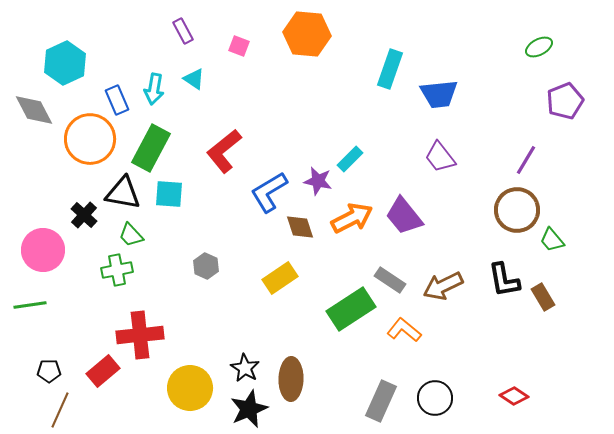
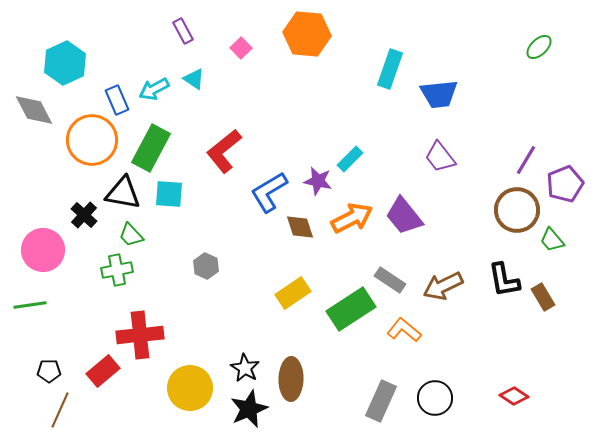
pink square at (239, 46): moved 2 px right, 2 px down; rotated 25 degrees clockwise
green ellipse at (539, 47): rotated 16 degrees counterclockwise
cyan arrow at (154, 89): rotated 52 degrees clockwise
purple pentagon at (565, 101): moved 83 px down
orange circle at (90, 139): moved 2 px right, 1 px down
yellow rectangle at (280, 278): moved 13 px right, 15 px down
